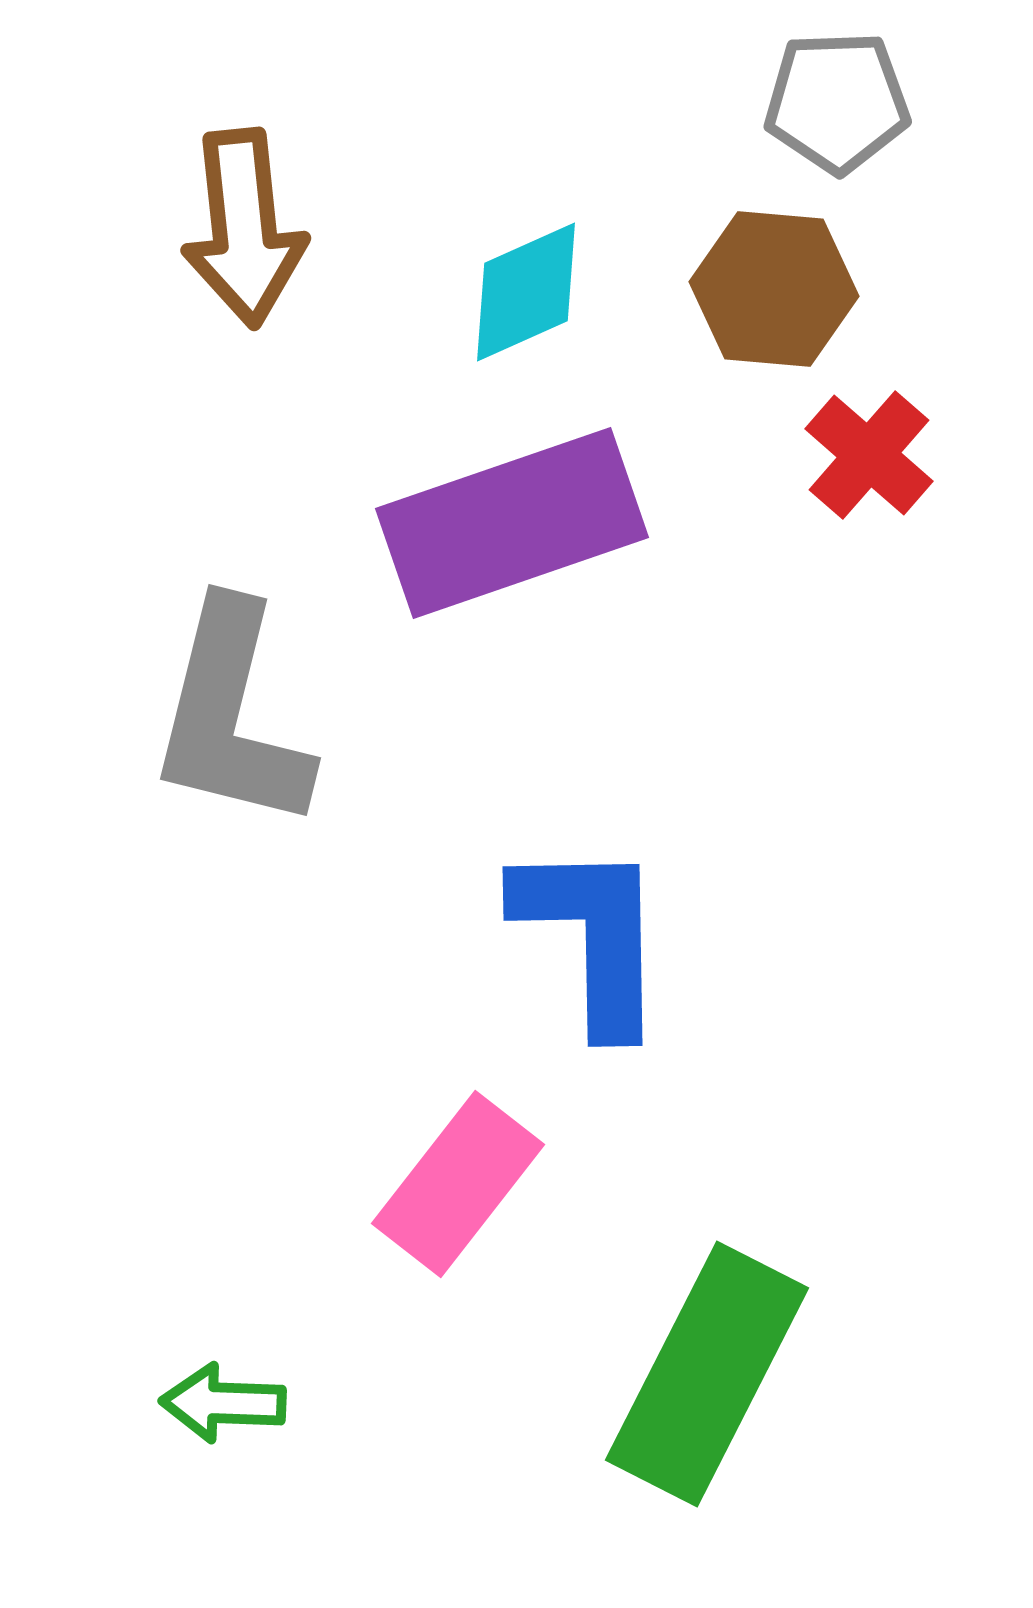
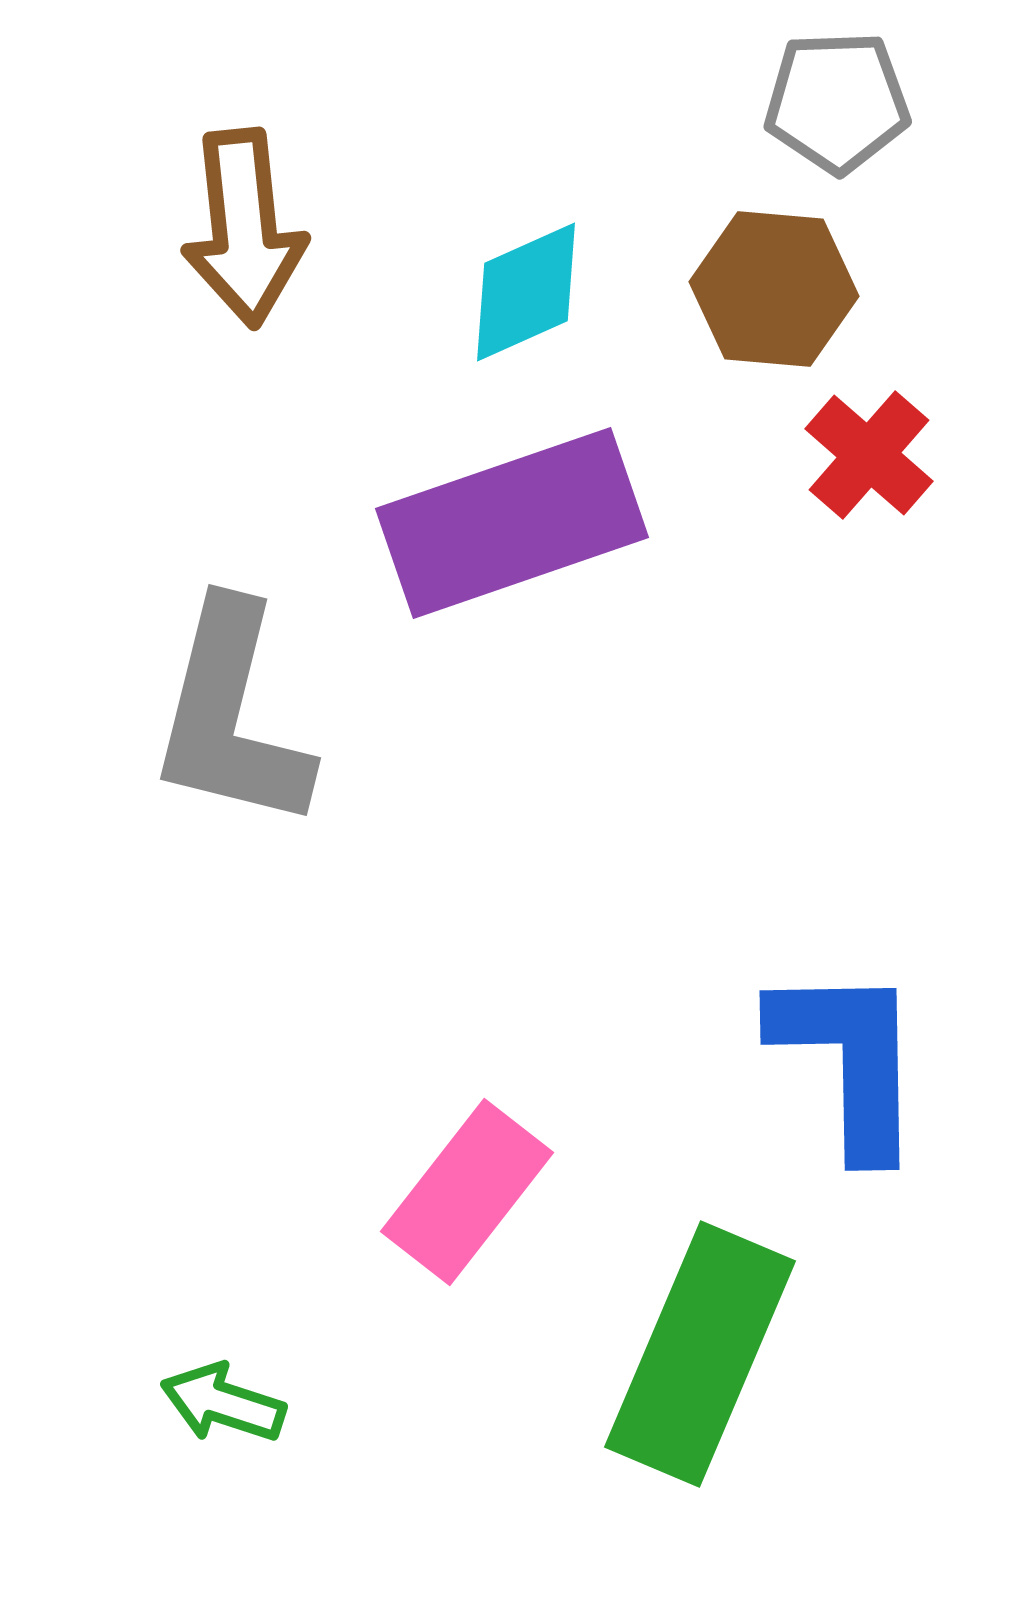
blue L-shape: moved 257 px right, 124 px down
pink rectangle: moved 9 px right, 8 px down
green rectangle: moved 7 px left, 20 px up; rotated 4 degrees counterclockwise
green arrow: rotated 16 degrees clockwise
